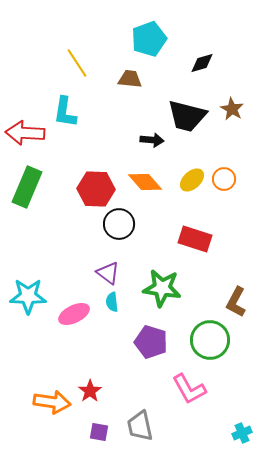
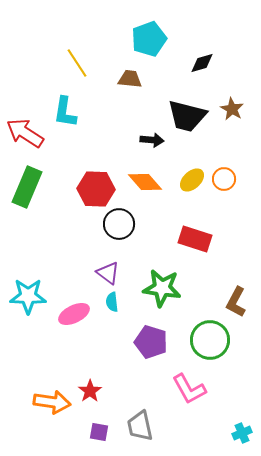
red arrow: rotated 30 degrees clockwise
